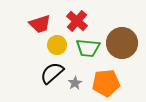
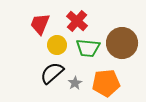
red trapezoid: rotated 130 degrees clockwise
